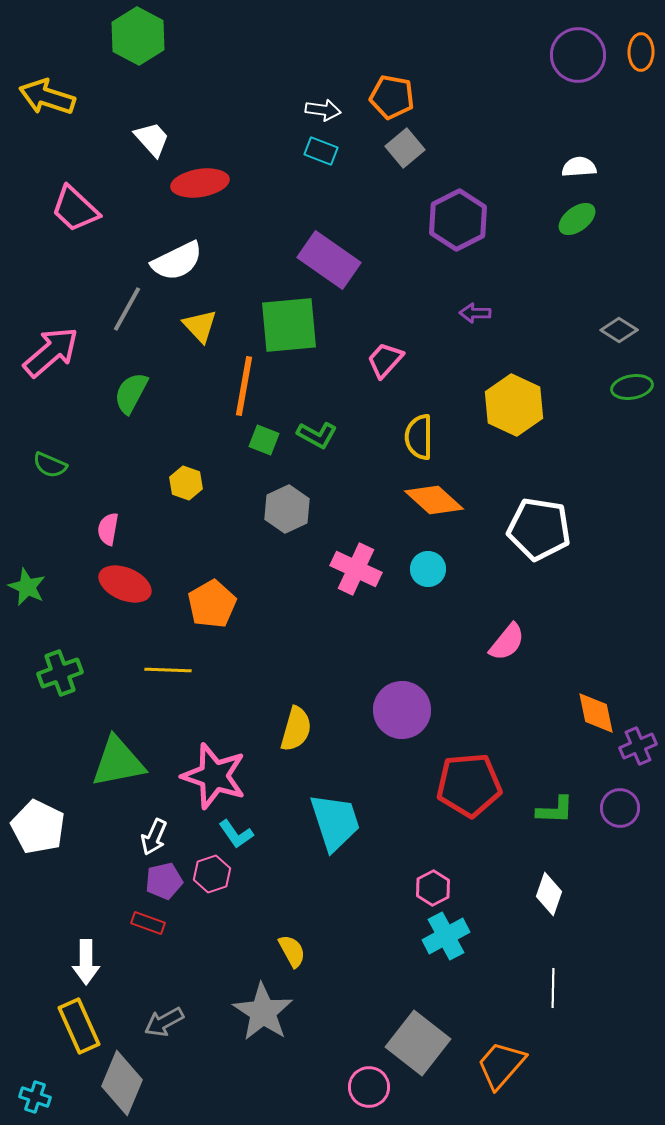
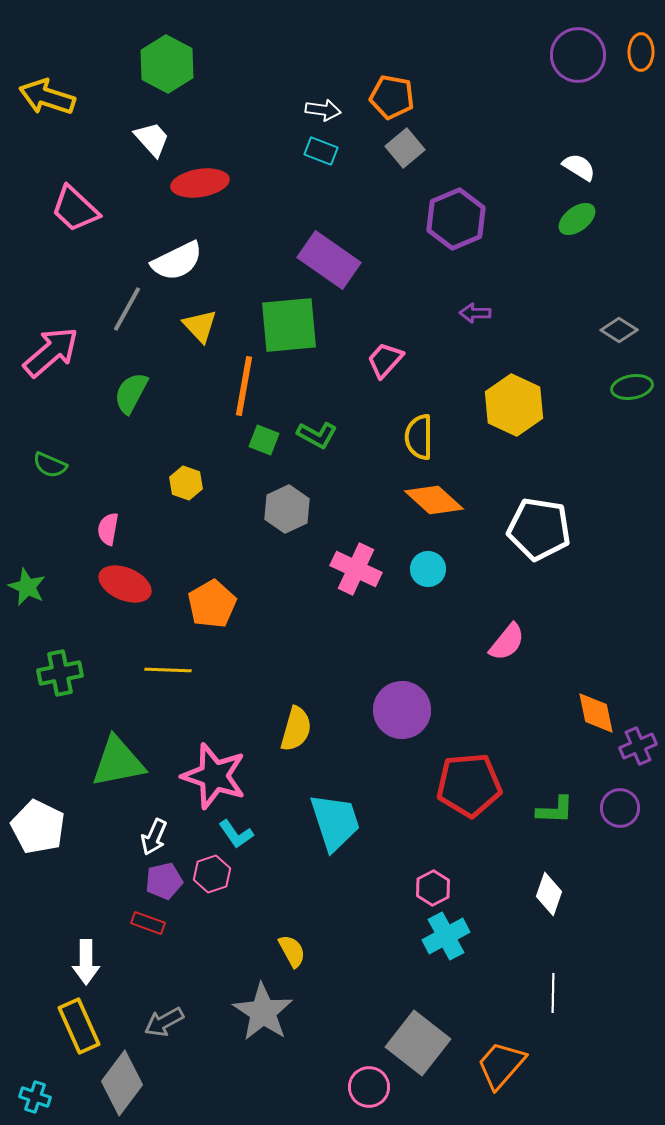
green hexagon at (138, 36): moved 29 px right, 28 px down
white semicircle at (579, 167): rotated 36 degrees clockwise
purple hexagon at (458, 220): moved 2 px left, 1 px up; rotated 4 degrees clockwise
green cross at (60, 673): rotated 9 degrees clockwise
white line at (553, 988): moved 5 px down
gray diamond at (122, 1083): rotated 14 degrees clockwise
